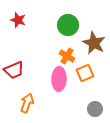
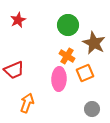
red star: rotated 28 degrees clockwise
gray circle: moved 3 px left
